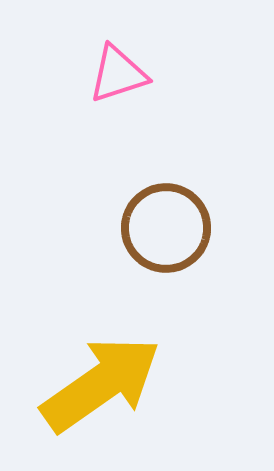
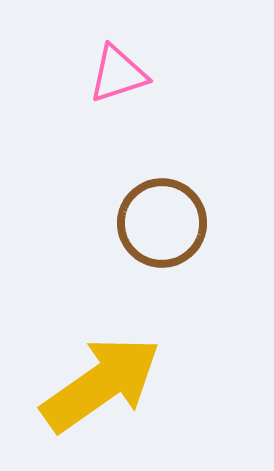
brown circle: moved 4 px left, 5 px up
